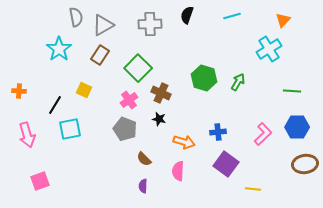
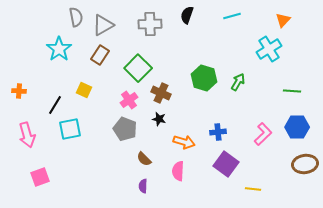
pink square: moved 4 px up
